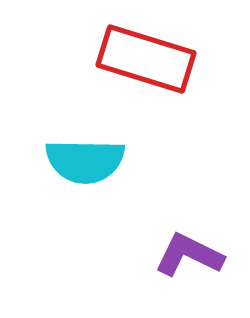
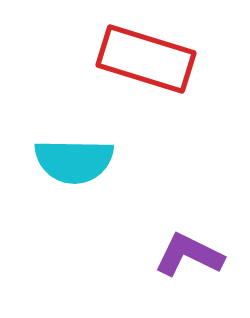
cyan semicircle: moved 11 px left
